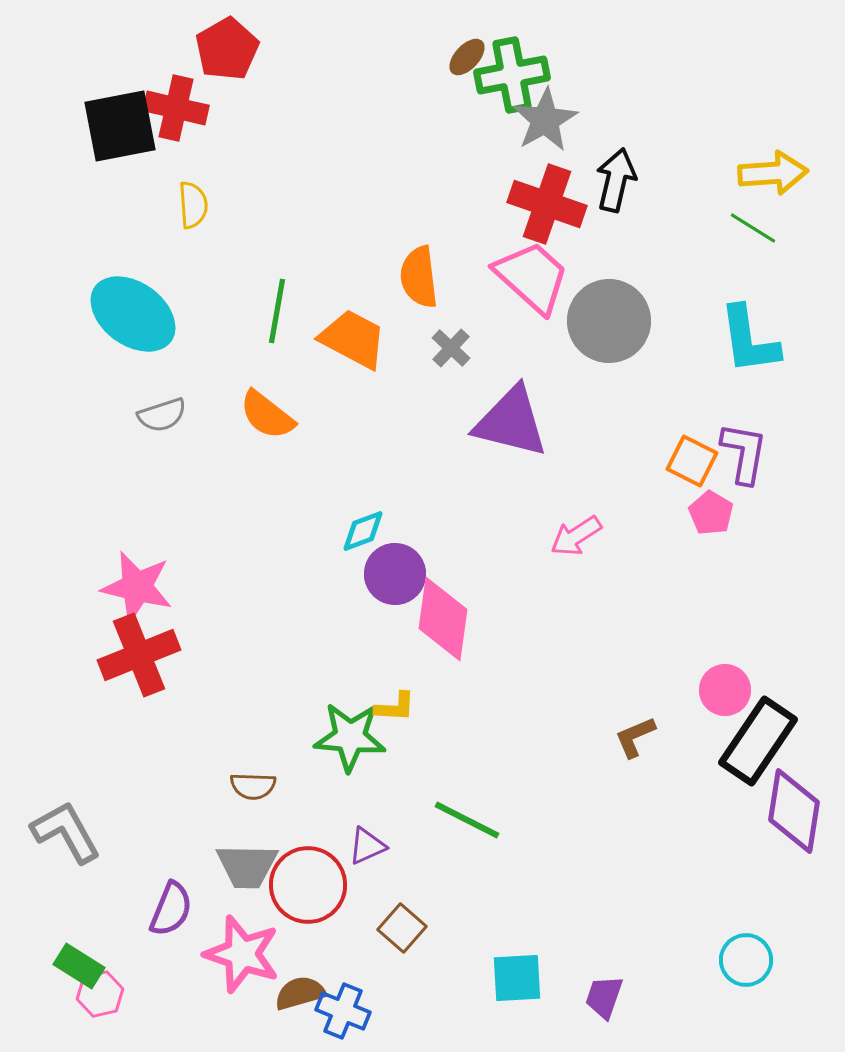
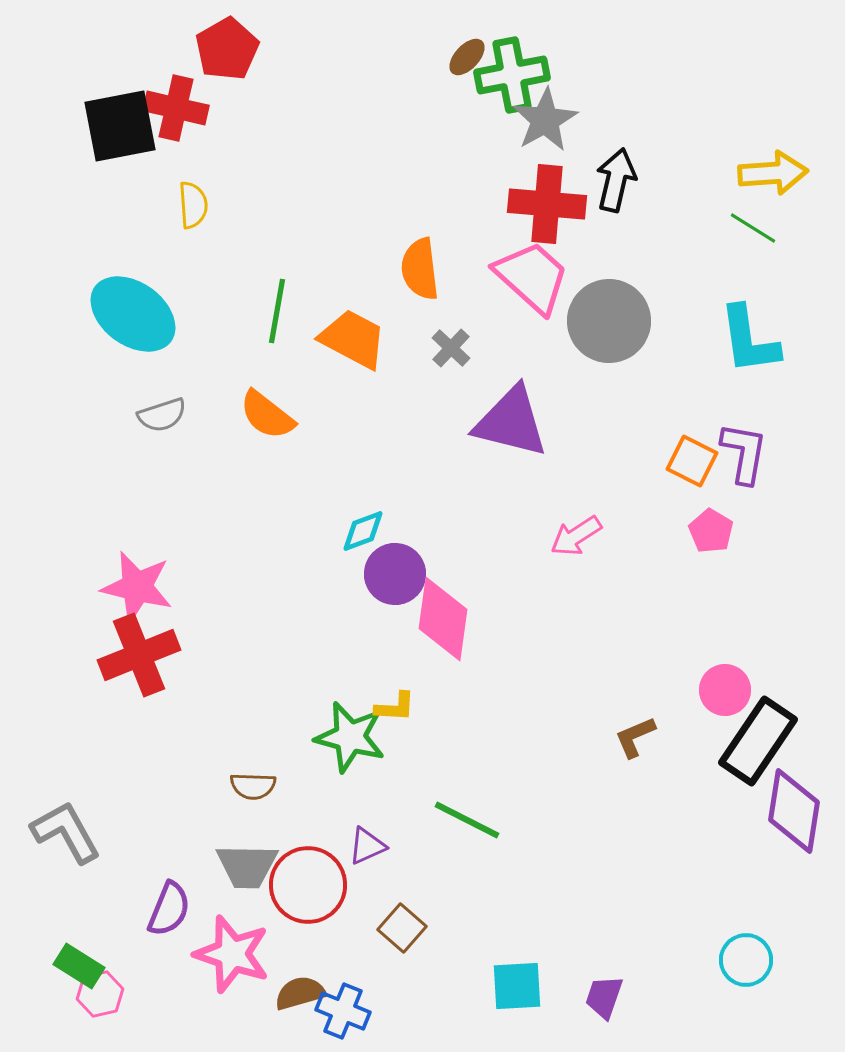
red cross at (547, 204): rotated 14 degrees counterclockwise
orange semicircle at (419, 277): moved 1 px right, 8 px up
pink pentagon at (711, 513): moved 18 px down
green star at (350, 737): rotated 10 degrees clockwise
purple semicircle at (171, 909): moved 2 px left
pink star at (242, 954): moved 10 px left
cyan square at (517, 978): moved 8 px down
